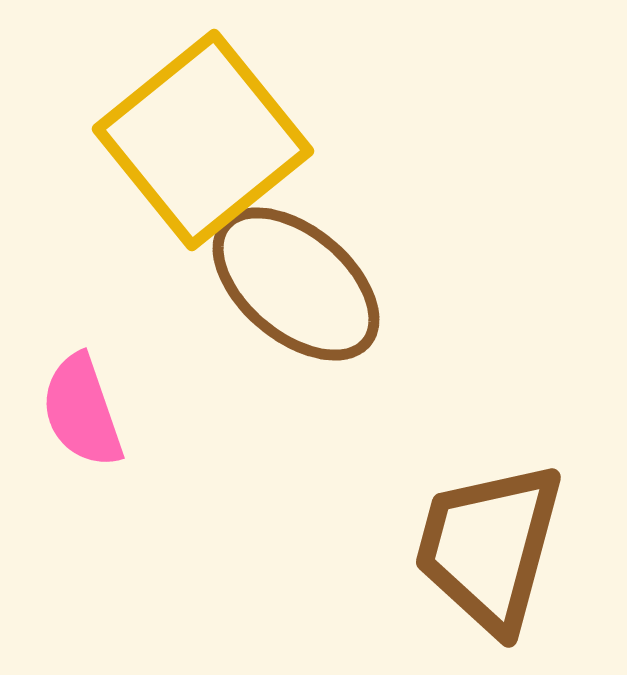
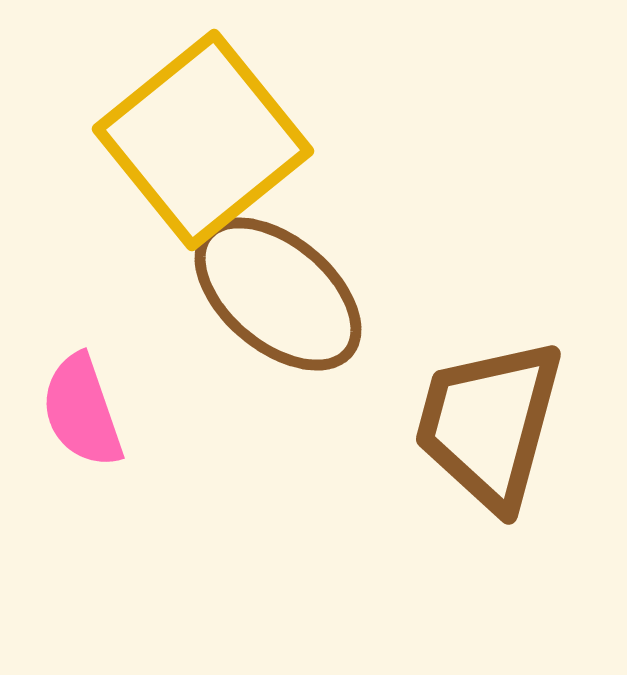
brown ellipse: moved 18 px left, 10 px down
brown trapezoid: moved 123 px up
